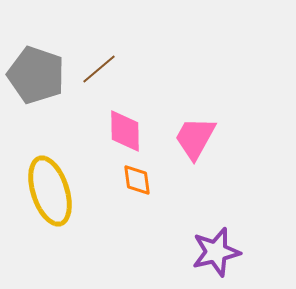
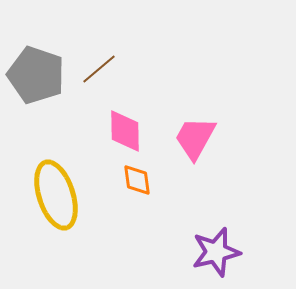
yellow ellipse: moved 6 px right, 4 px down
